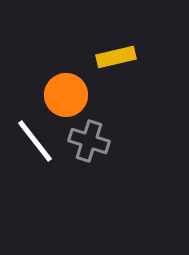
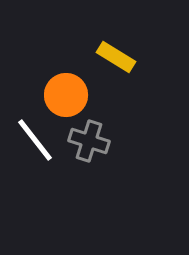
yellow rectangle: rotated 45 degrees clockwise
white line: moved 1 px up
